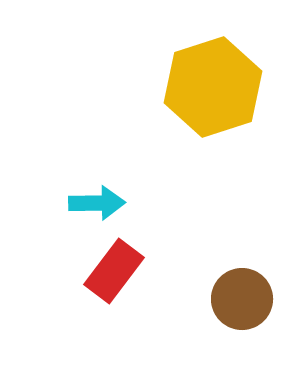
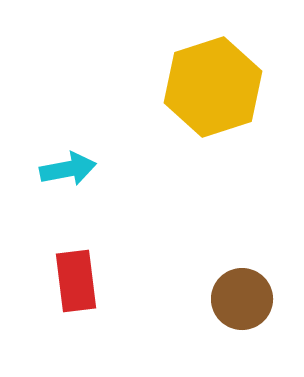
cyan arrow: moved 29 px left, 34 px up; rotated 10 degrees counterclockwise
red rectangle: moved 38 px left, 10 px down; rotated 44 degrees counterclockwise
